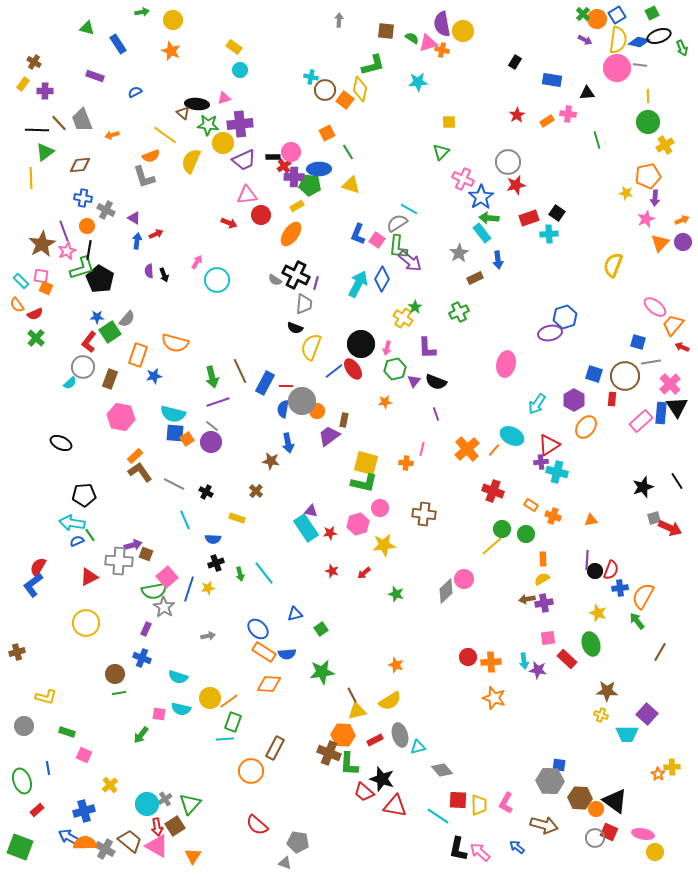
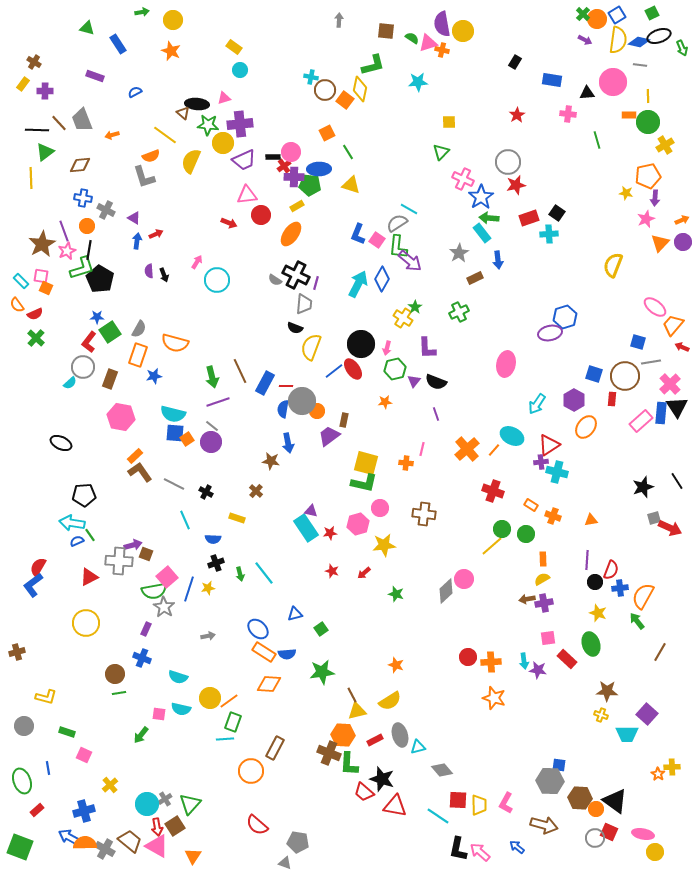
pink circle at (617, 68): moved 4 px left, 14 px down
orange rectangle at (547, 121): moved 82 px right, 6 px up; rotated 32 degrees clockwise
gray semicircle at (127, 319): moved 12 px right, 10 px down; rotated 12 degrees counterclockwise
black circle at (595, 571): moved 11 px down
